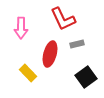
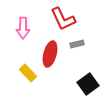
pink arrow: moved 2 px right
black square: moved 2 px right, 7 px down
